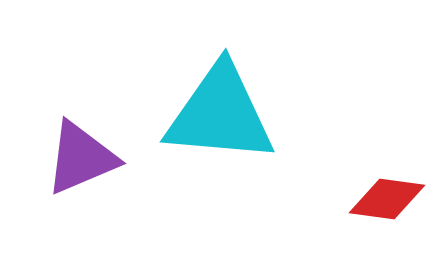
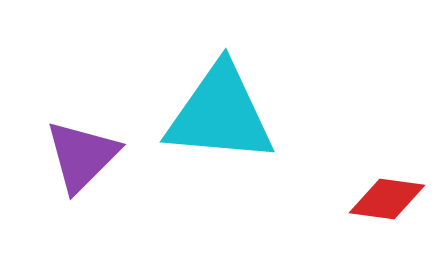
purple triangle: moved 1 px right, 2 px up; rotated 22 degrees counterclockwise
